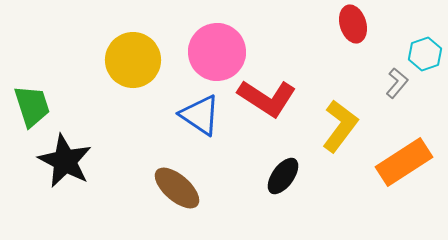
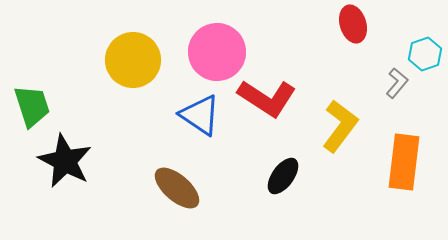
orange rectangle: rotated 50 degrees counterclockwise
